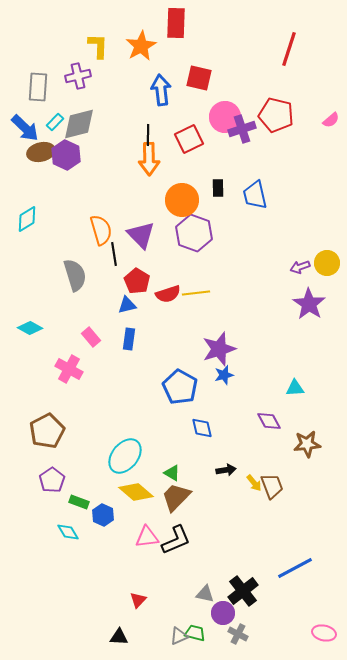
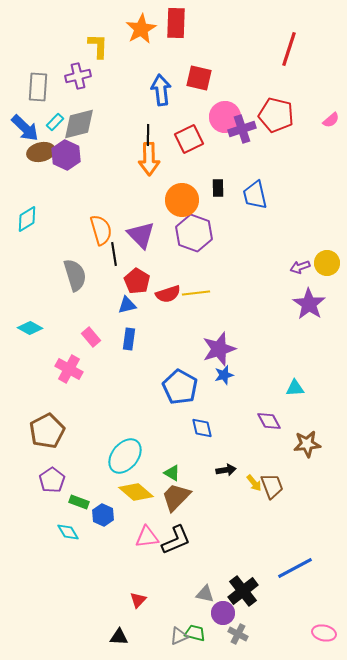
orange star at (141, 46): moved 17 px up
